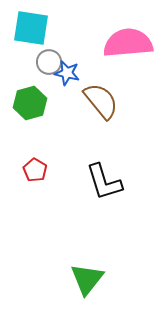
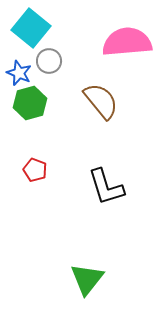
cyan square: rotated 30 degrees clockwise
pink semicircle: moved 1 px left, 1 px up
gray circle: moved 1 px up
blue star: moved 48 px left; rotated 10 degrees clockwise
red pentagon: rotated 10 degrees counterclockwise
black L-shape: moved 2 px right, 5 px down
